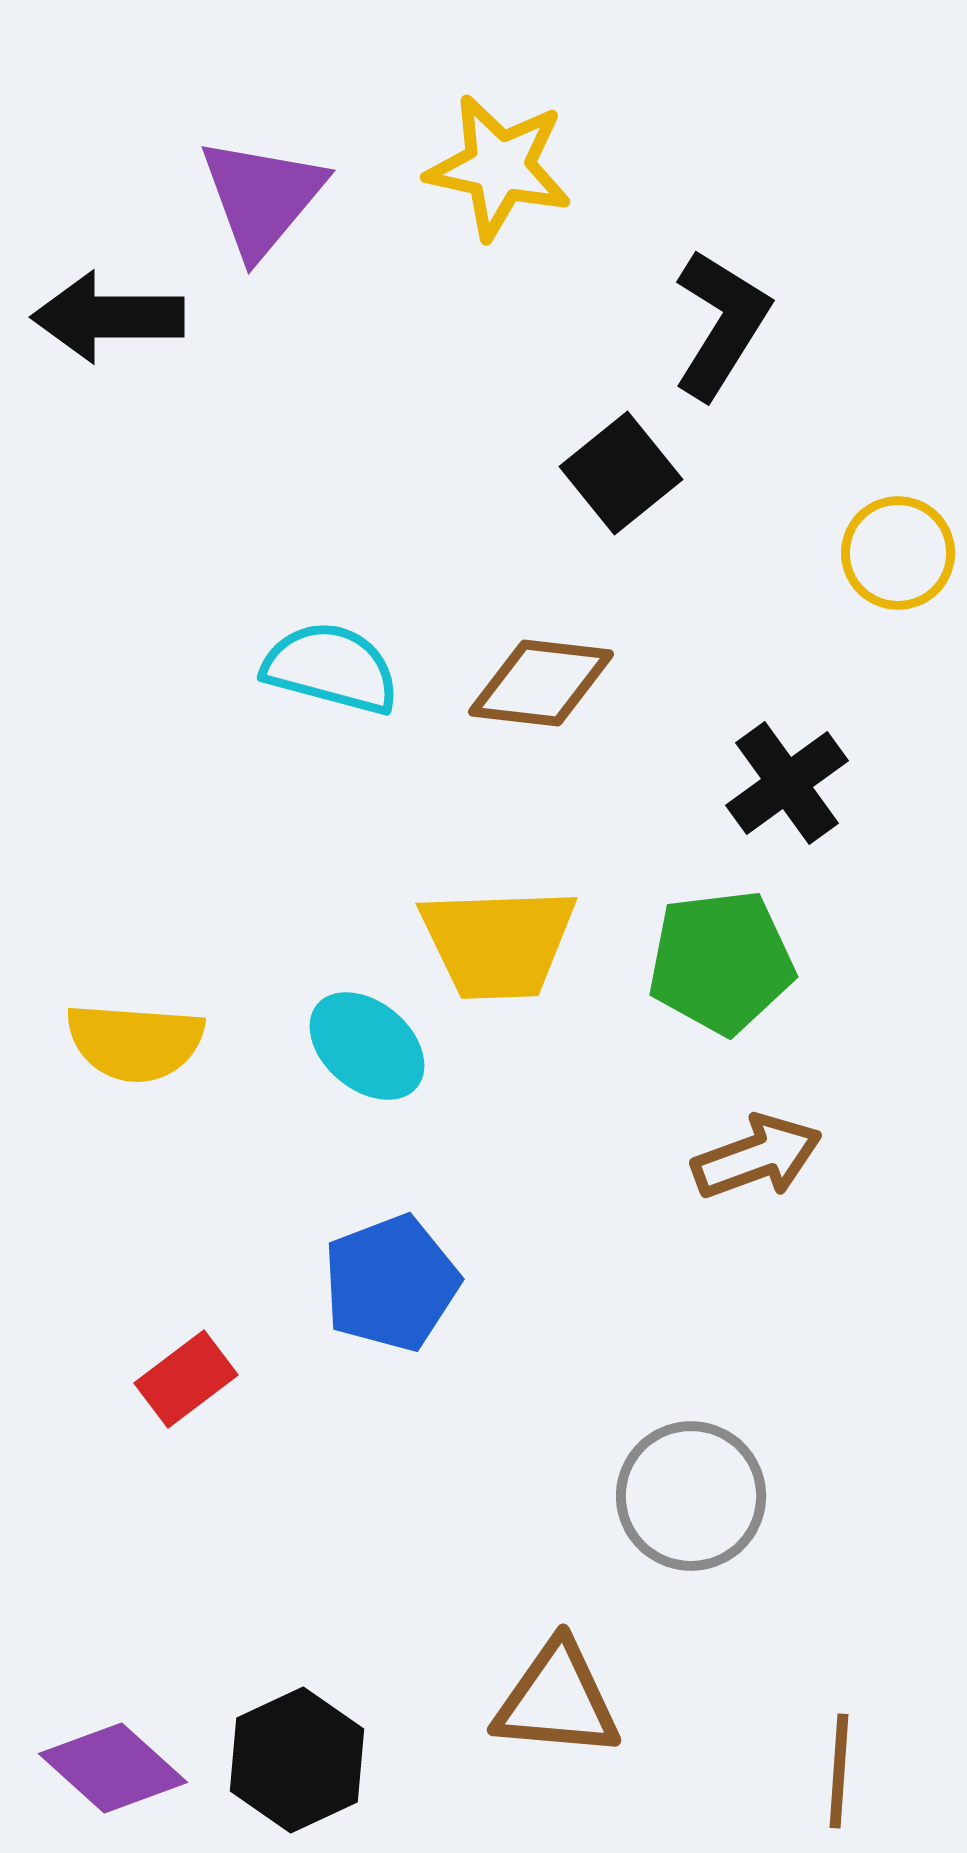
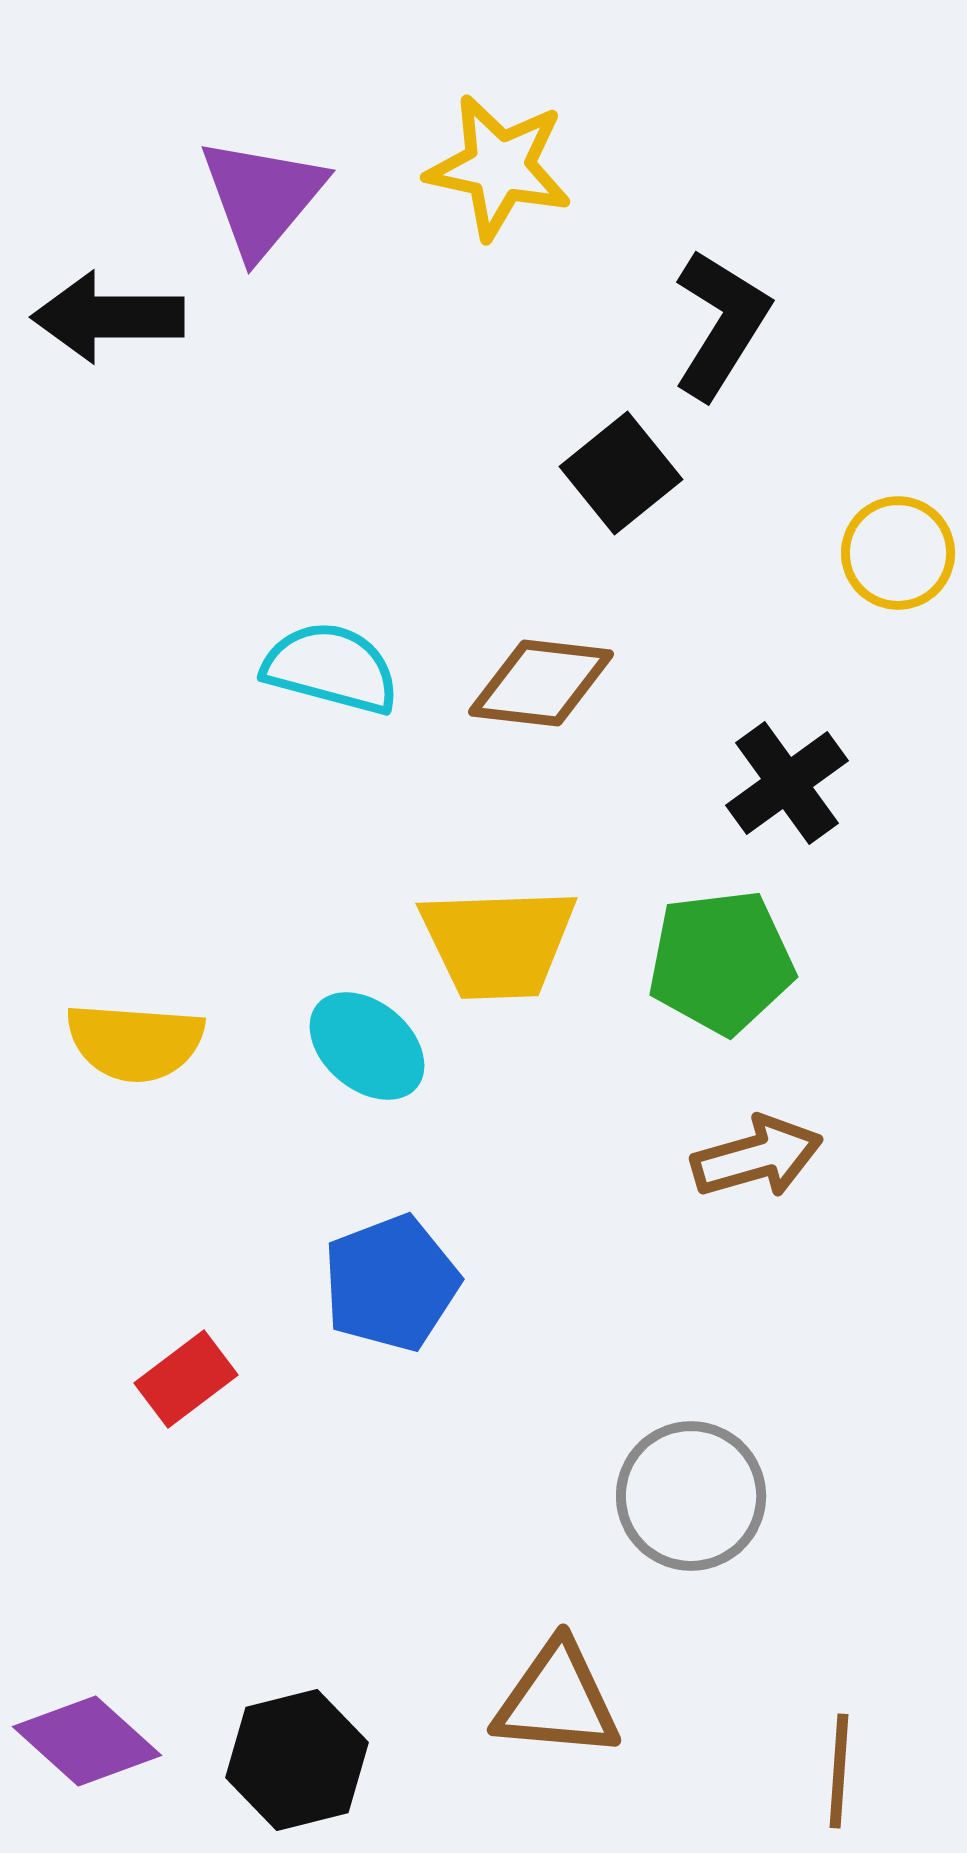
brown arrow: rotated 4 degrees clockwise
black hexagon: rotated 11 degrees clockwise
purple diamond: moved 26 px left, 27 px up
